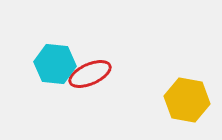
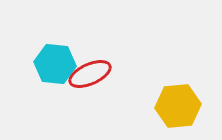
yellow hexagon: moved 9 px left, 6 px down; rotated 15 degrees counterclockwise
